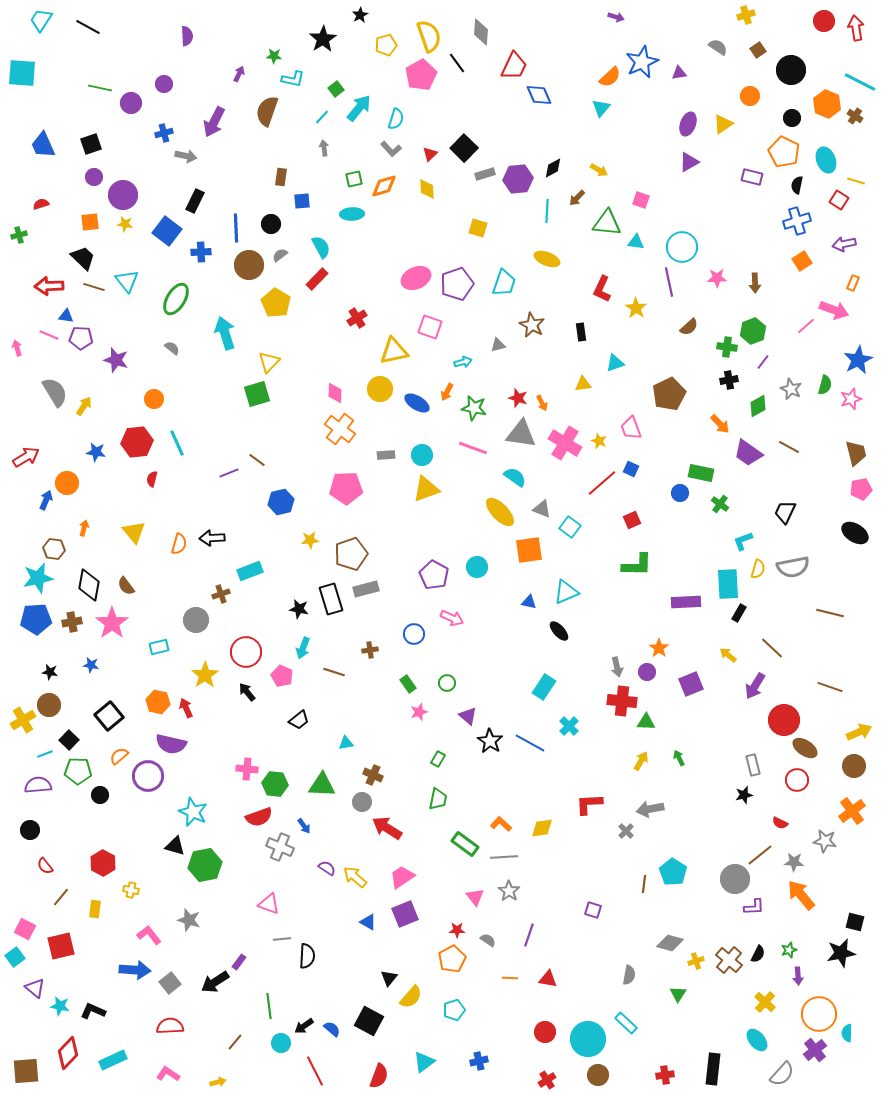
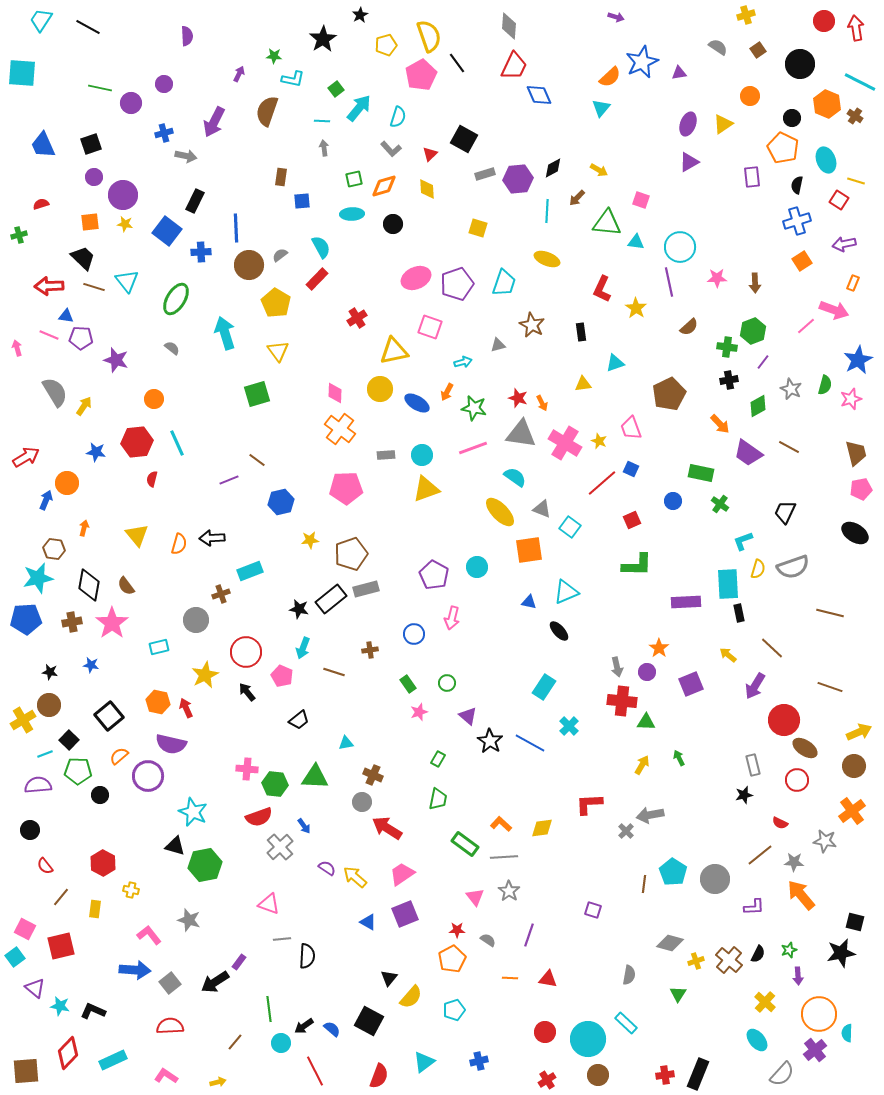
gray diamond at (481, 32): moved 28 px right, 6 px up
black circle at (791, 70): moved 9 px right, 6 px up
cyan line at (322, 117): moved 4 px down; rotated 49 degrees clockwise
cyan semicircle at (396, 119): moved 2 px right, 2 px up
black square at (464, 148): moved 9 px up; rotated 16 degrees counterclockwise
orange pentagon at (784, 152): moved 1 px left, 4 px up
purple rectangle at (752, 177): rotated 70 degrees clockwise
black circle at (271, 224): moved 122 px right
cyan circle at (682, 247): moved 2 px left
yellow triangle at (269, 362): moved 9 px right, 11 px up; rotated 20 degrees counterclockwise
pink line at (473, 448): rotated 40 degrees counterclockwise
purple line at (229, 473): moved 7 px down
blue circle at (680, 493): moved 7 px left, 8 px down
yellow triangle at (134, 532): moved 3 px right, 3 px down
gray semicircle at (793, 567): rotated 8 degrees counterclockwise
black rectangle at (331, 599): rotated 68 degrees clockwise
black rectangle at (739, 613): rotated 42 degrees counterclockwise
pink arrow at (452, 618): rotated 80 degrees clockwise
blue pentagon at (36, 619): moved 10 px left
yellow star at (205, 675): rotated 8 degrees clockwise
yellow arrow at (641, 761): moved 1 px right, 4 px down
green triangle at (322, 785): moved 7 px left, 8 px up
gray arrow at (650, 809): moved 6 px down
gray cross at (280, 847): rotated 24 degrees clockwise
pink trapezoid at (402, 877): moved 3 px up
gray circle at (735, 879): moved 20 px left
green line at (269, 1006): moved 3 px down
black rectangle at (713, 1069): moved 15 px left, 5 px down; rotated 16 degrees clockwise
pink L-shape at (168, 1074): moved 2 px left, 2 px down
